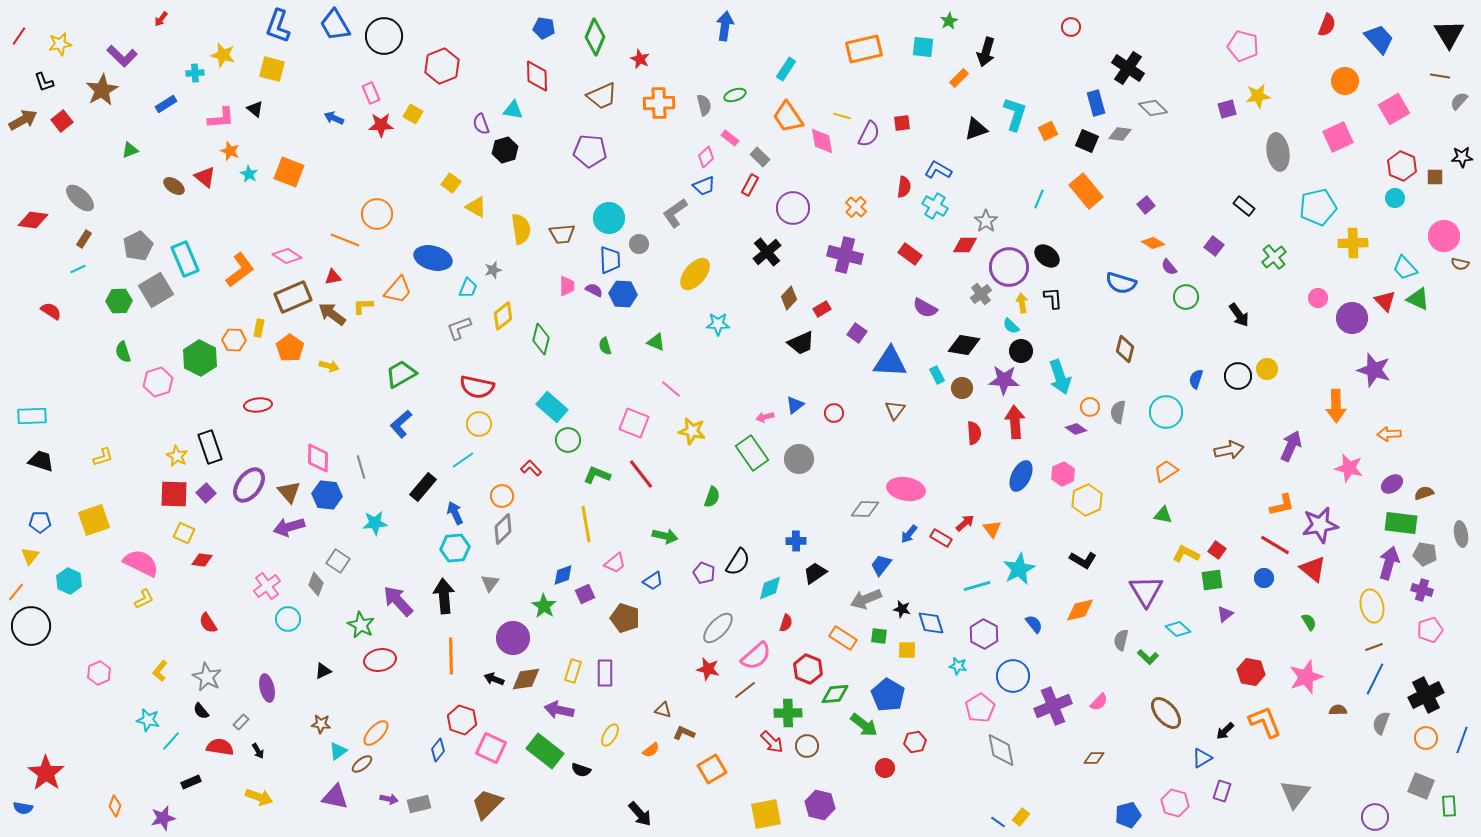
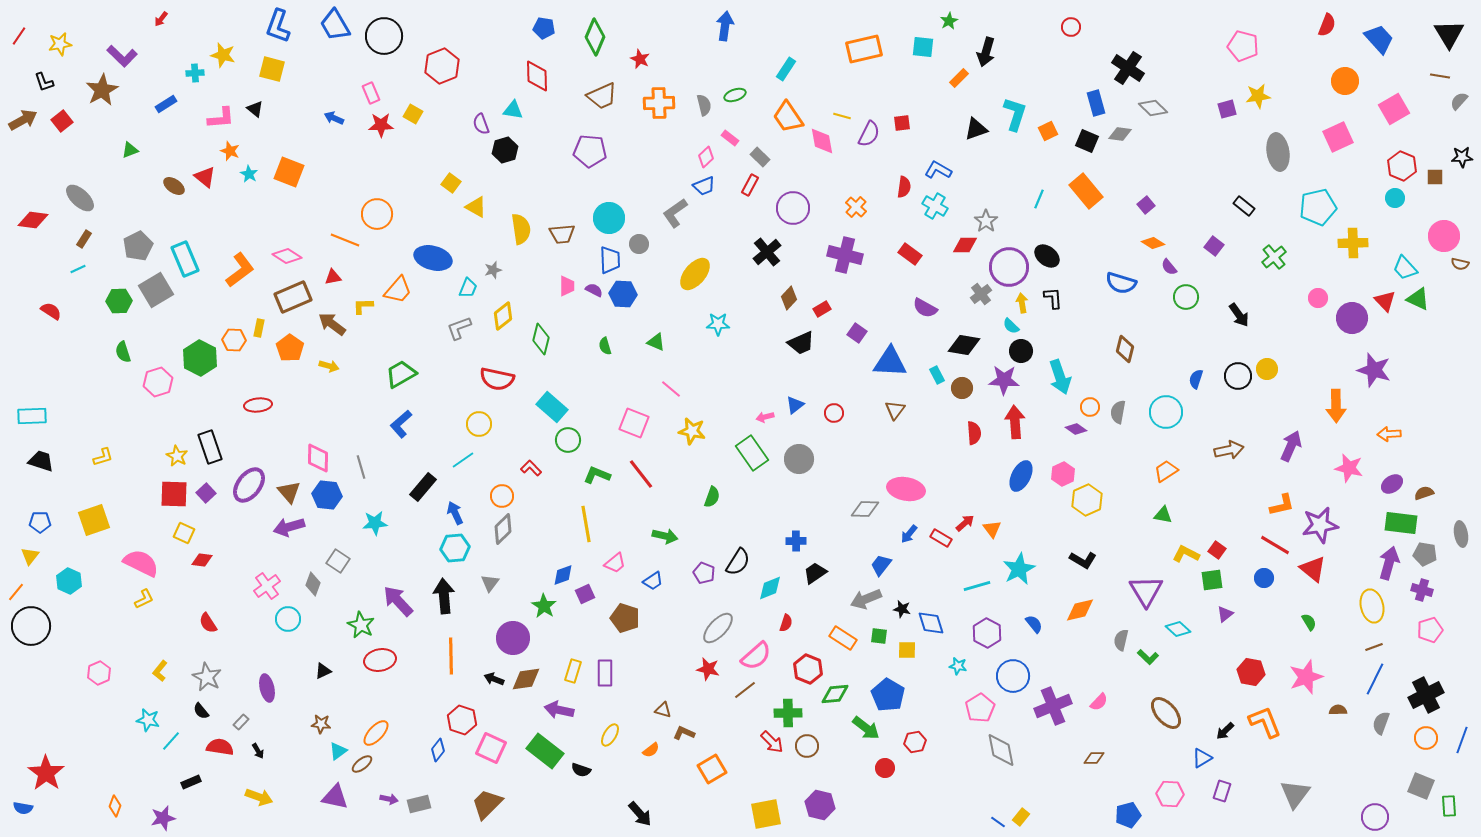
brown arrow at (332, 314): moved 10 px down
red semicircle at (477, 387): moved 20 px right, 8 px up
gray diamond at (316, 584): moved 3 px left
purple hexagon at (984, 634): moved 3 px right, 1 px up
green arrow at (864, 725): moved 2 px right, 3 px down
pink hexagon at (1175, 803): moved 5 px left, 9 px up; rotated 12 degrees counterclockwise
